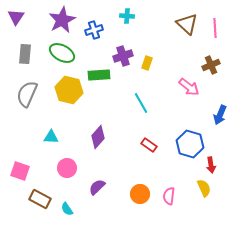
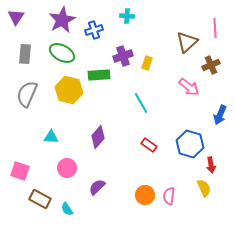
brown triangle: moved 18 px down; rotated 35 degrees clockwise
orange circle: moved 5 px right, 1 px down
